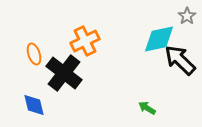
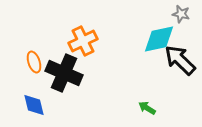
gray star: moved 6 px left, 2 px up; rotated 24 degrees counterclockwise
orange cross: moved 2 px left
orange ellipse: moved 8 px down
black cross: rotated 15 degrees counterclockwise
